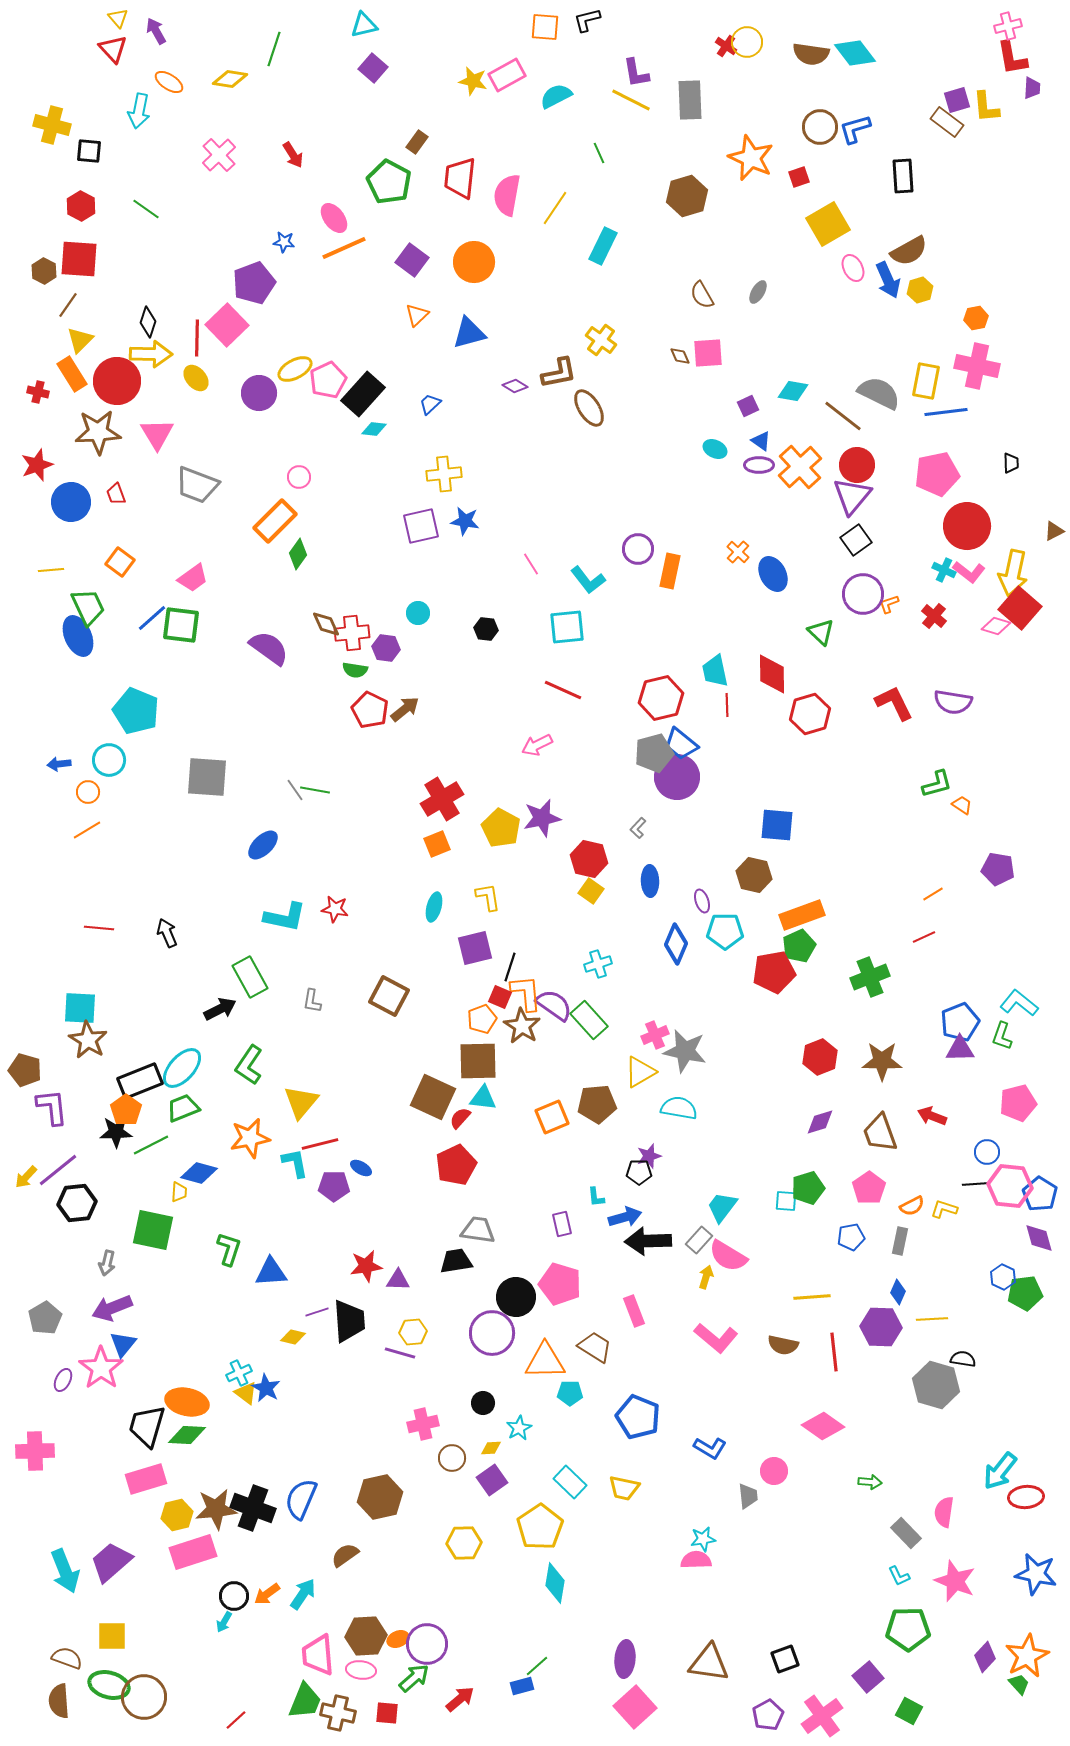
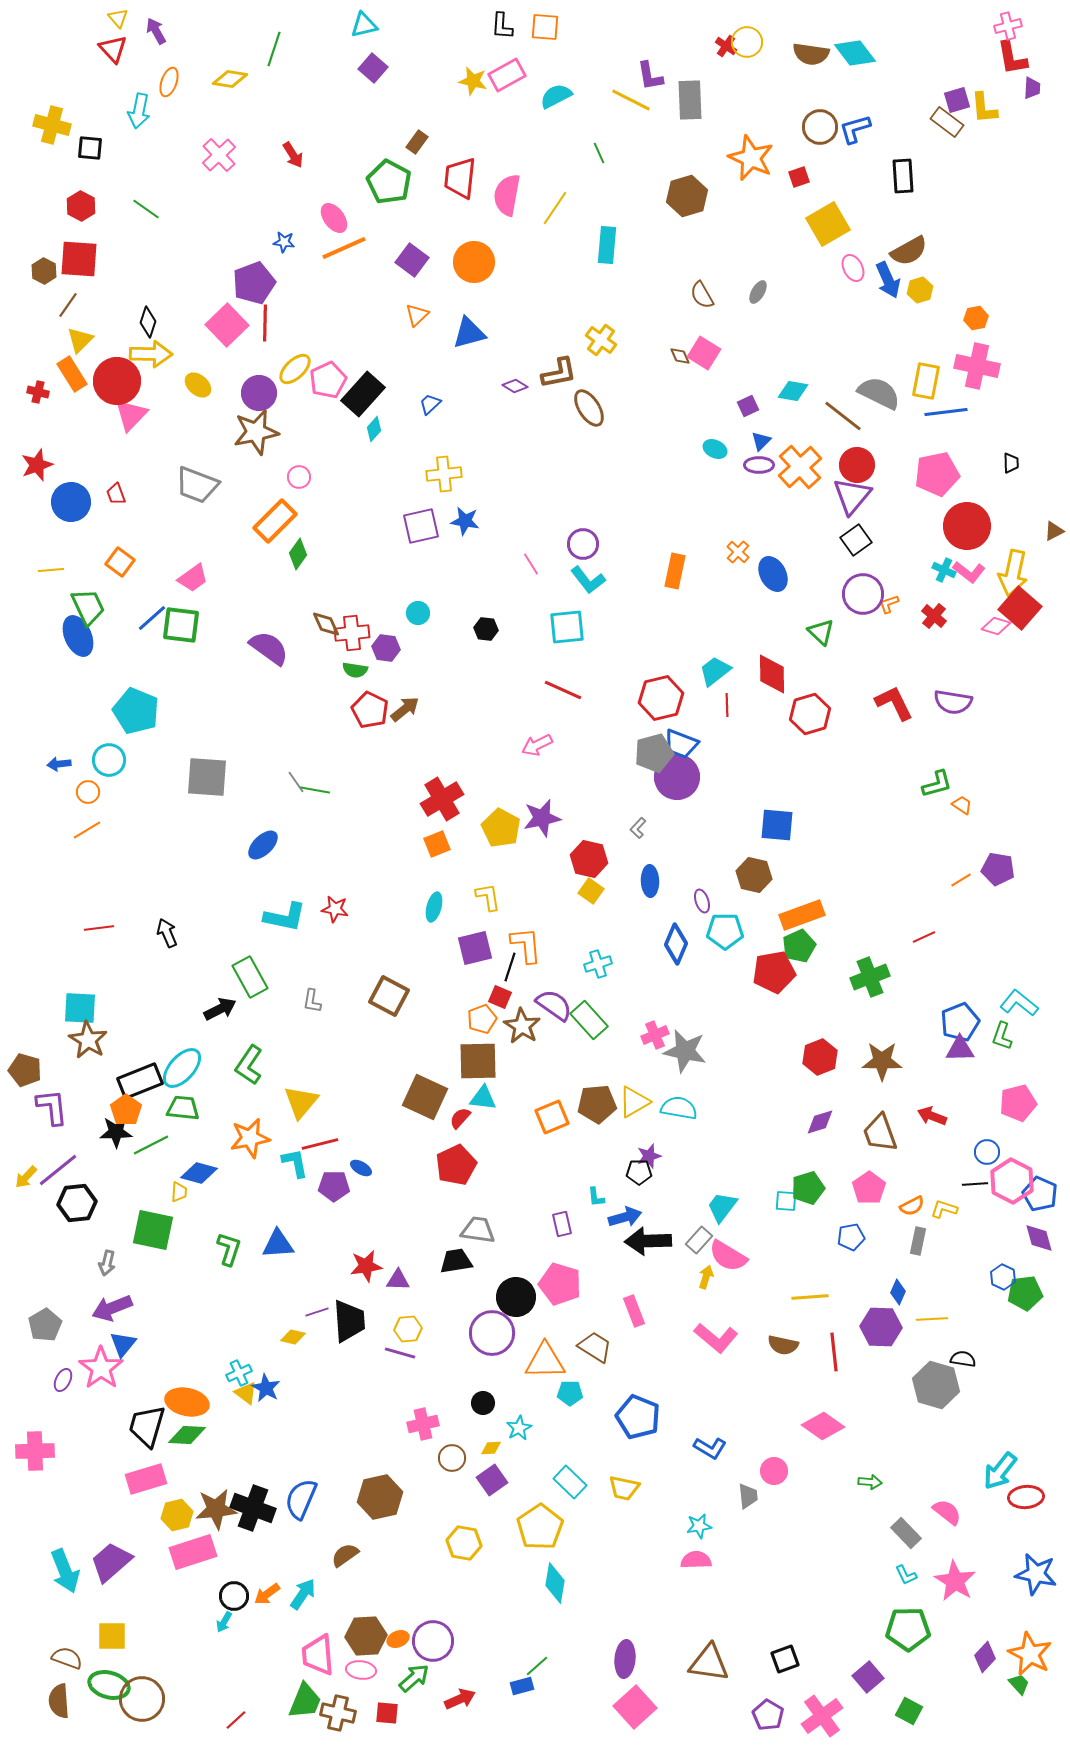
black L-shape at (587, 20): moved 85 px left, 6 px down; rotated 72 degrees counterclockwise
purple L-shape at (636, 73): moved 14 px right, 3 px down
orange ellipse at (169, 82): rotated 76 degrees clockwise
yellow L-shape at (986, 107): moved 2 px left, 1 px down
black square at (89, 151): moved 1 px right, 3 px up
cyan rectangle at (603, 246): moved 4 px right, 1 px up; rotated 21 degrees counterclockwise
red line at (197, 338): moved 68 px right, 15 px up
pink square at (708, 353): moved 4 px left; rotated 36 degrees clockwise
yellow ellipse at (295, 369): rotated 16 degrees counterclockwise
yellow ellipse at (196, 378): moved 2 px right, 7 px down; rotated 8 degrees counterclockwise
cyan diamond at (374, 429): rotated 55 degrees counterclockwise
brown star at (98, 432): moved 158 px right; rotated 9 degrees counterclockwise
pink triangle at (157, 434): moved 26 px left, 19 px up; rotated 15 degrees clockwise
blue triangle at (761, 441): rotated 40 degrees clockwise
purple circle at (638, 549): moved 55 px left, 5 px up
orange rectangle at (670, 571): moved 5 px right
cyan trapezoid at (715, 671): rotated 64 degrees clockwise
blue trapezoid at (681, 744): rotated 18 degrees counterclockwise
gray line at (295, 790): moved 1 px right, 8 px up
orange line at (933, 894): moved 28 px right, 14 px up
red line at (99, 928): rotated 12 degrees counterclockwise
orange L-shape at (526, 993): moved 48 px up
yellow triangle at (640, 1072): moved 6 px left, 30 px down
brown square at (433, 1097): moved 8 px left
green trapezoid at (183, 1108): rotated 28 degrees clockwise
pink hexagon at (1010, 1186): moved 2 px right, 5 px up; rotated 21 degrees clockwise
blue pentagon at (1040, 1194): rotated 8 degrees counterclockwise
gray rectangle at (900, 1241): moved 18 px right
blue triangle at (271, 1272): moved 7 px right, 28 px up
yellow line at (812, 1297): moved 2 px left
gray pentagon at (45, 1318): moved 7 px down
yellow hexagon at (413, 1332): moved 5 px left, 3 px up
pink semicircle at (944, 1512): moved 3 px right; rotated 120 degrees clockwise
cyan star at (703, 1539): moved 4 px left, 13 px up
yellow hexagon at (464, 1543): rotated 12 degrees clockwise
cyan L-shape at (899, 1576): moved 7 px right, 1 px up
pink star at (955, 1581): rotated 9 degrees clockwise
purple circle at (427, 1644): moved 6 px right, 3 px up
orange star at (1027, 1656): moved 3 px right, 2 px up; rotated 18 degrees counterclockwise
brown circle at (144, 1697): moved 2 px left, 2 px down
red arrow at (460, 1699): rotated 16 degrees clockwise
purple pentagon at (768, 1715): rotated 12 degrees counterclockwise
